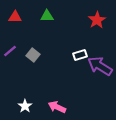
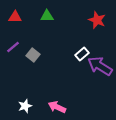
red star: rotated 18 degrees counterclockwise
purple line: moved 3 px right, 4 px up
white rectangle: moved 2 px right, 1 px up; rotated 24 degrees counterclockwise
white star: rotated 16 degrees clockwise
